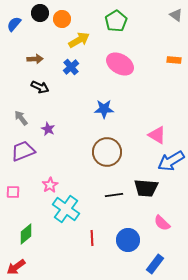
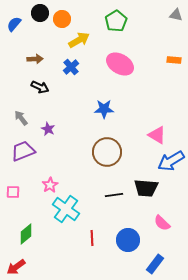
gray triangle: rotated 24 degrees counterclockwise
